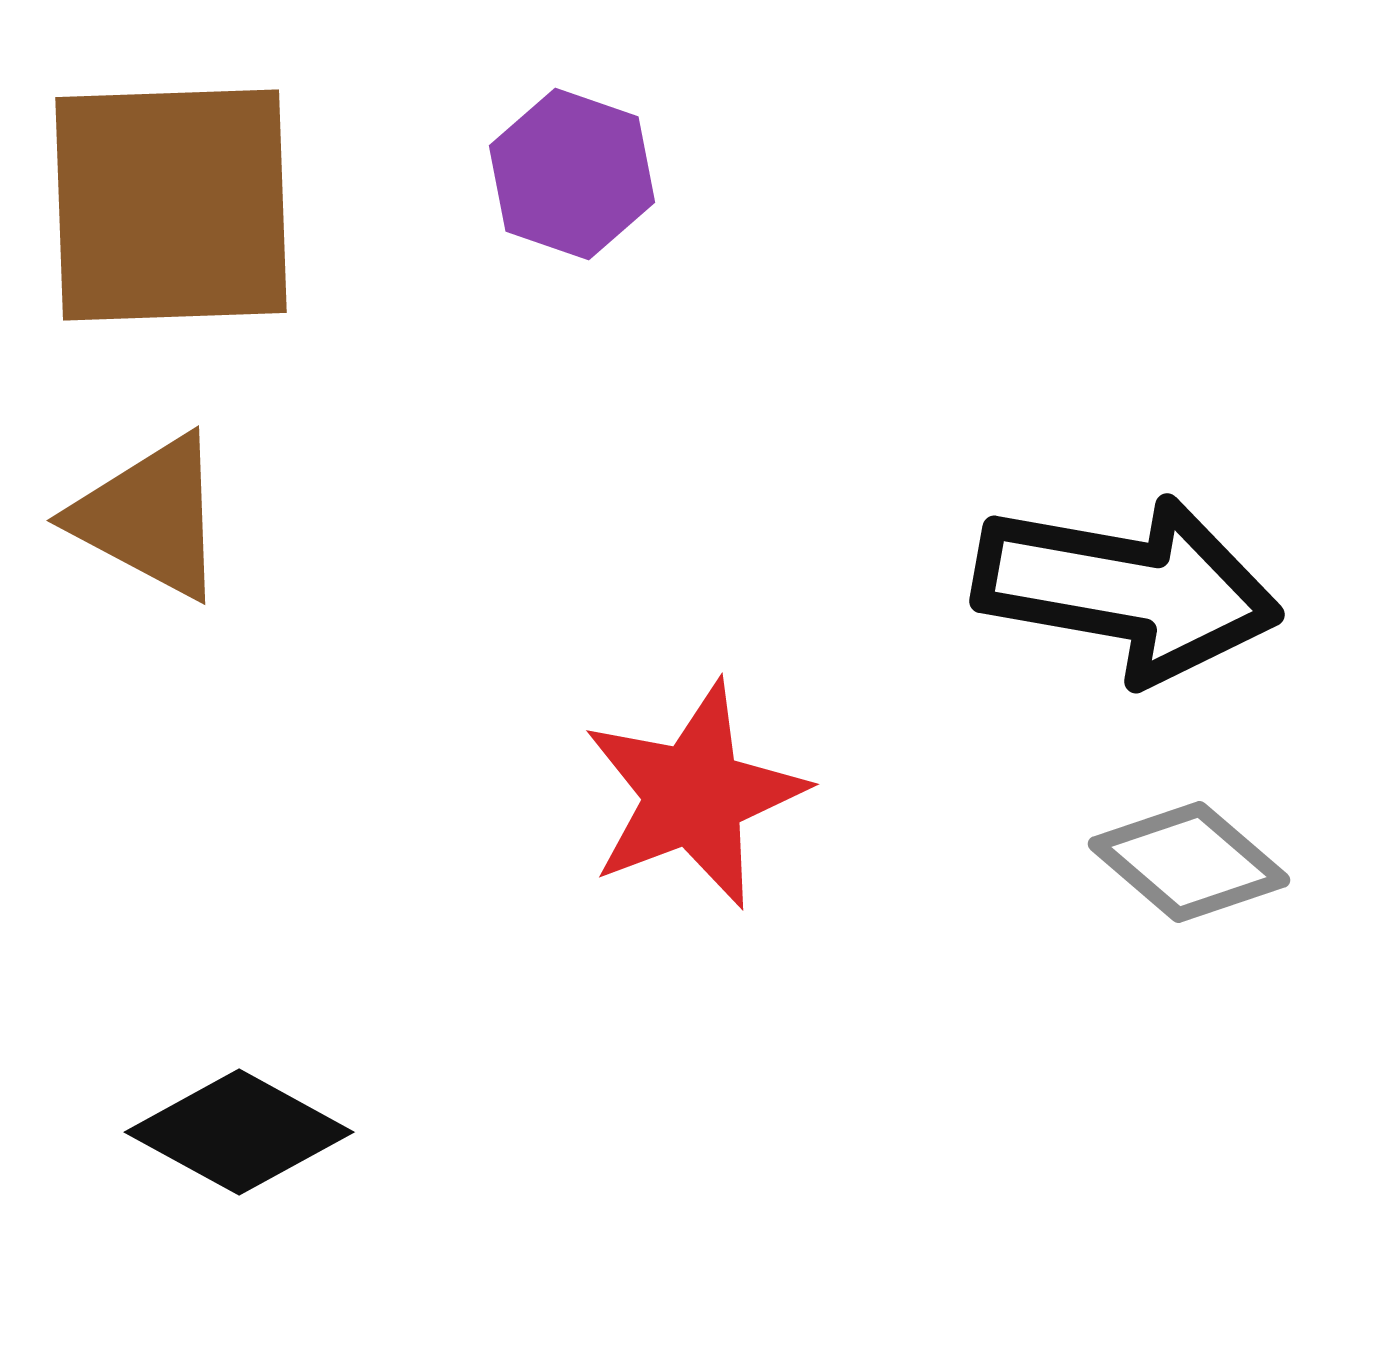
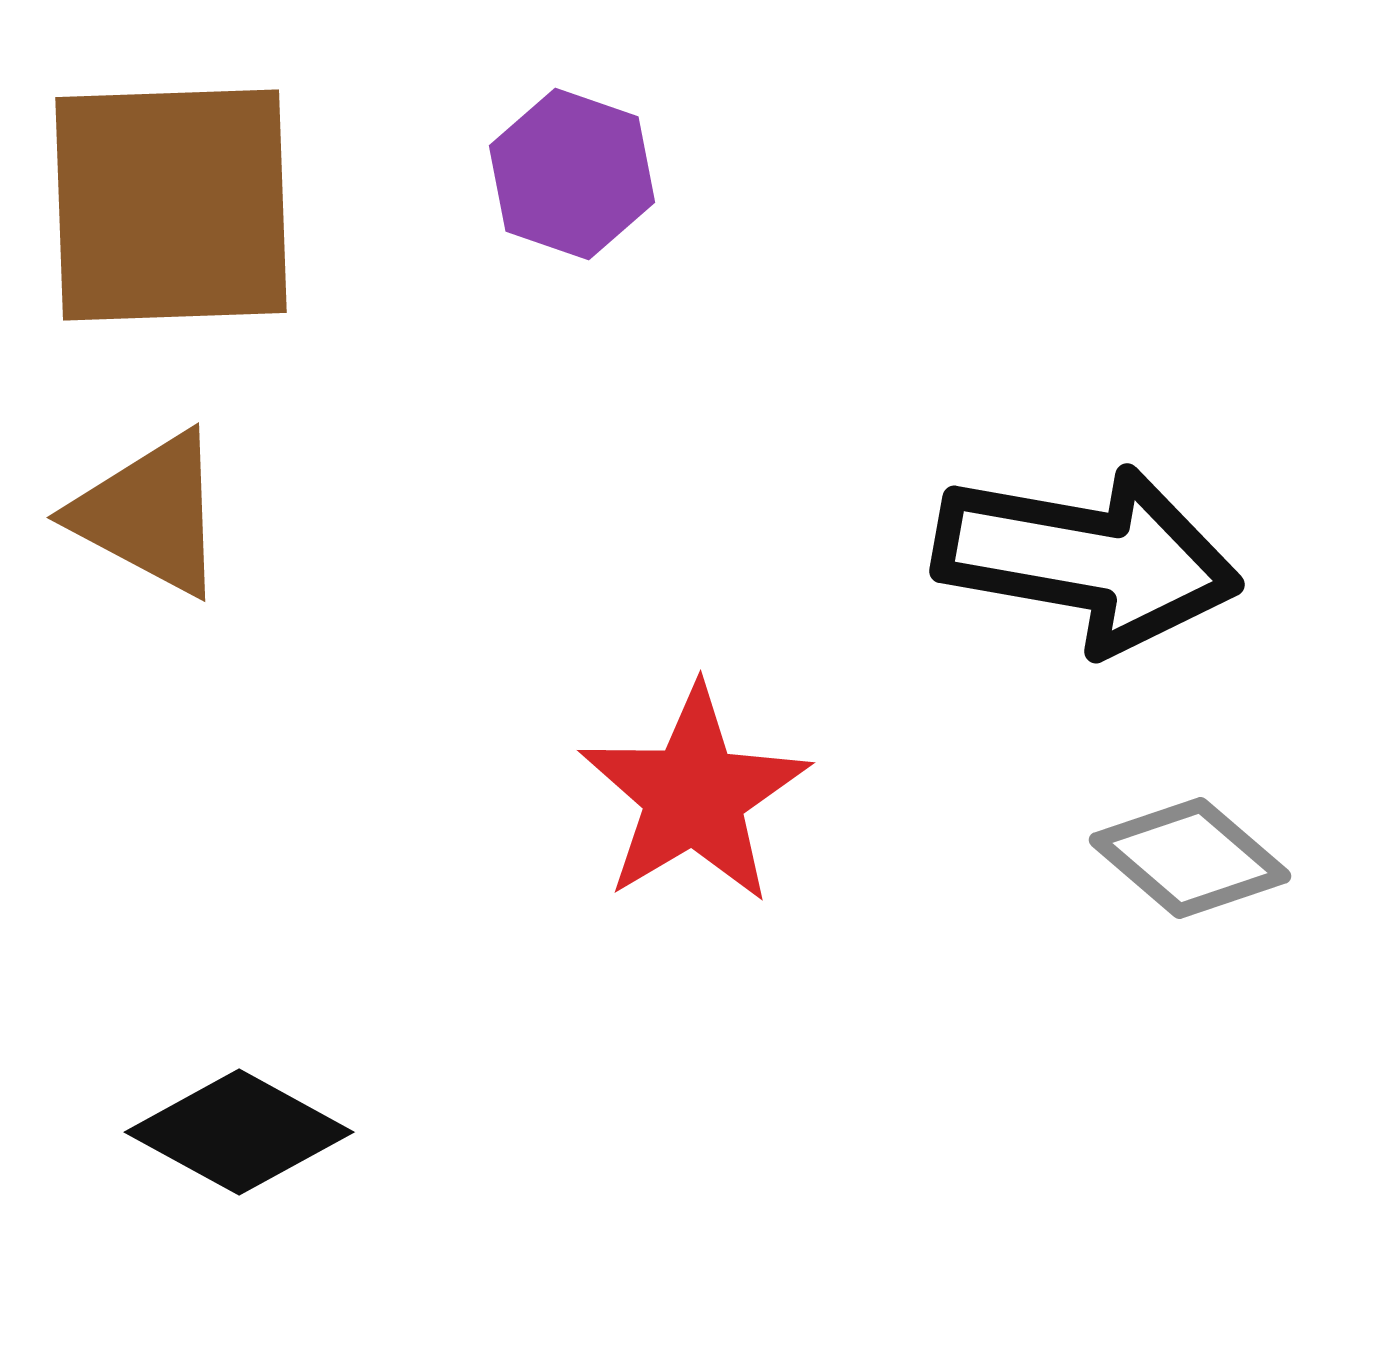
brown triangle: moved 3 px up
black arrow: moved 40 px left, 30 px up
red star: rotated 10 degrees counterclockwise
gray diamond: moved 1 px right, 4 px up
